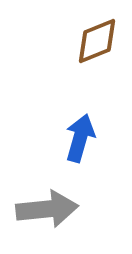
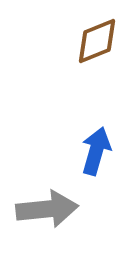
blue arrow: moved 16 px right, 13 px down
